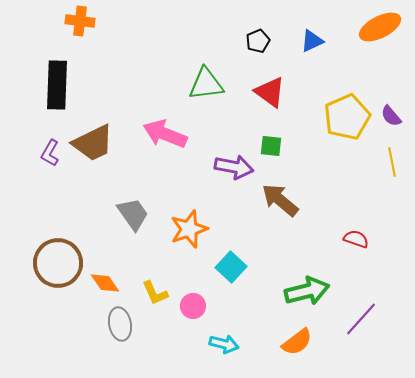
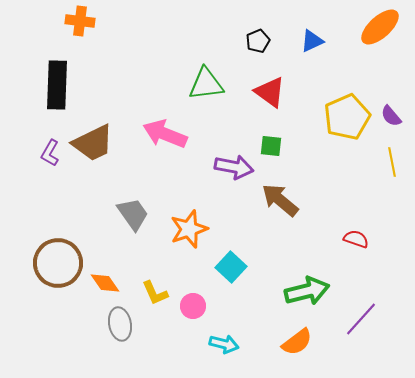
orange ellipse: rotated 15 degrees counterclockwise
